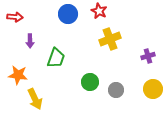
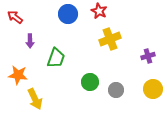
red arrow: rotated 147 degrees counterclockwise
